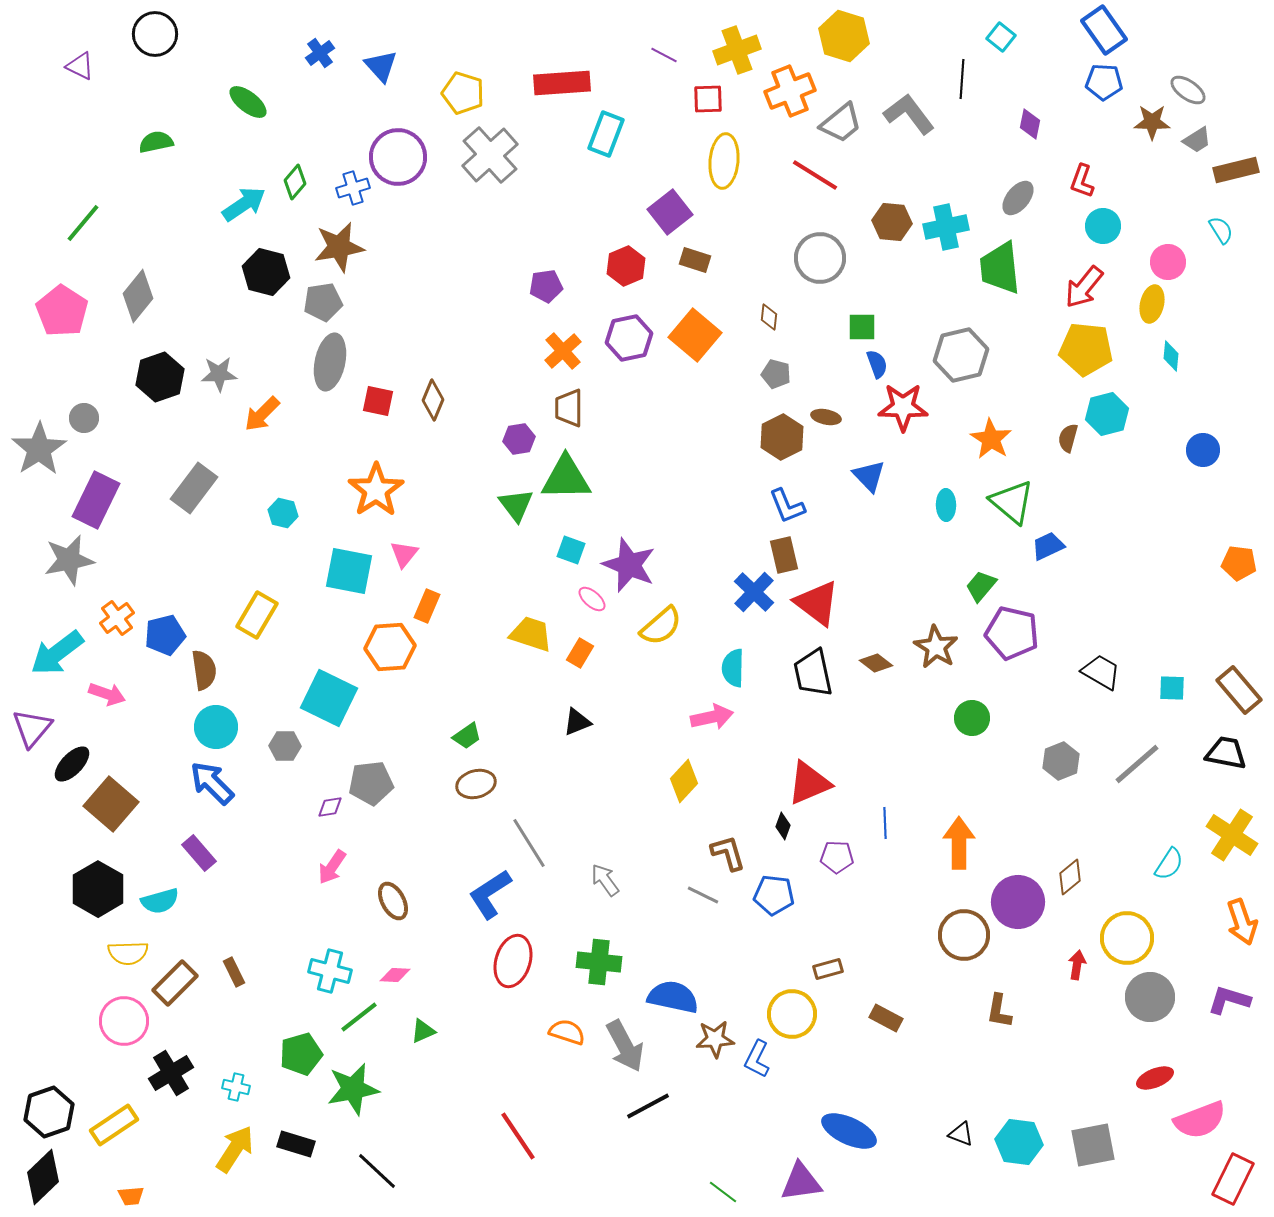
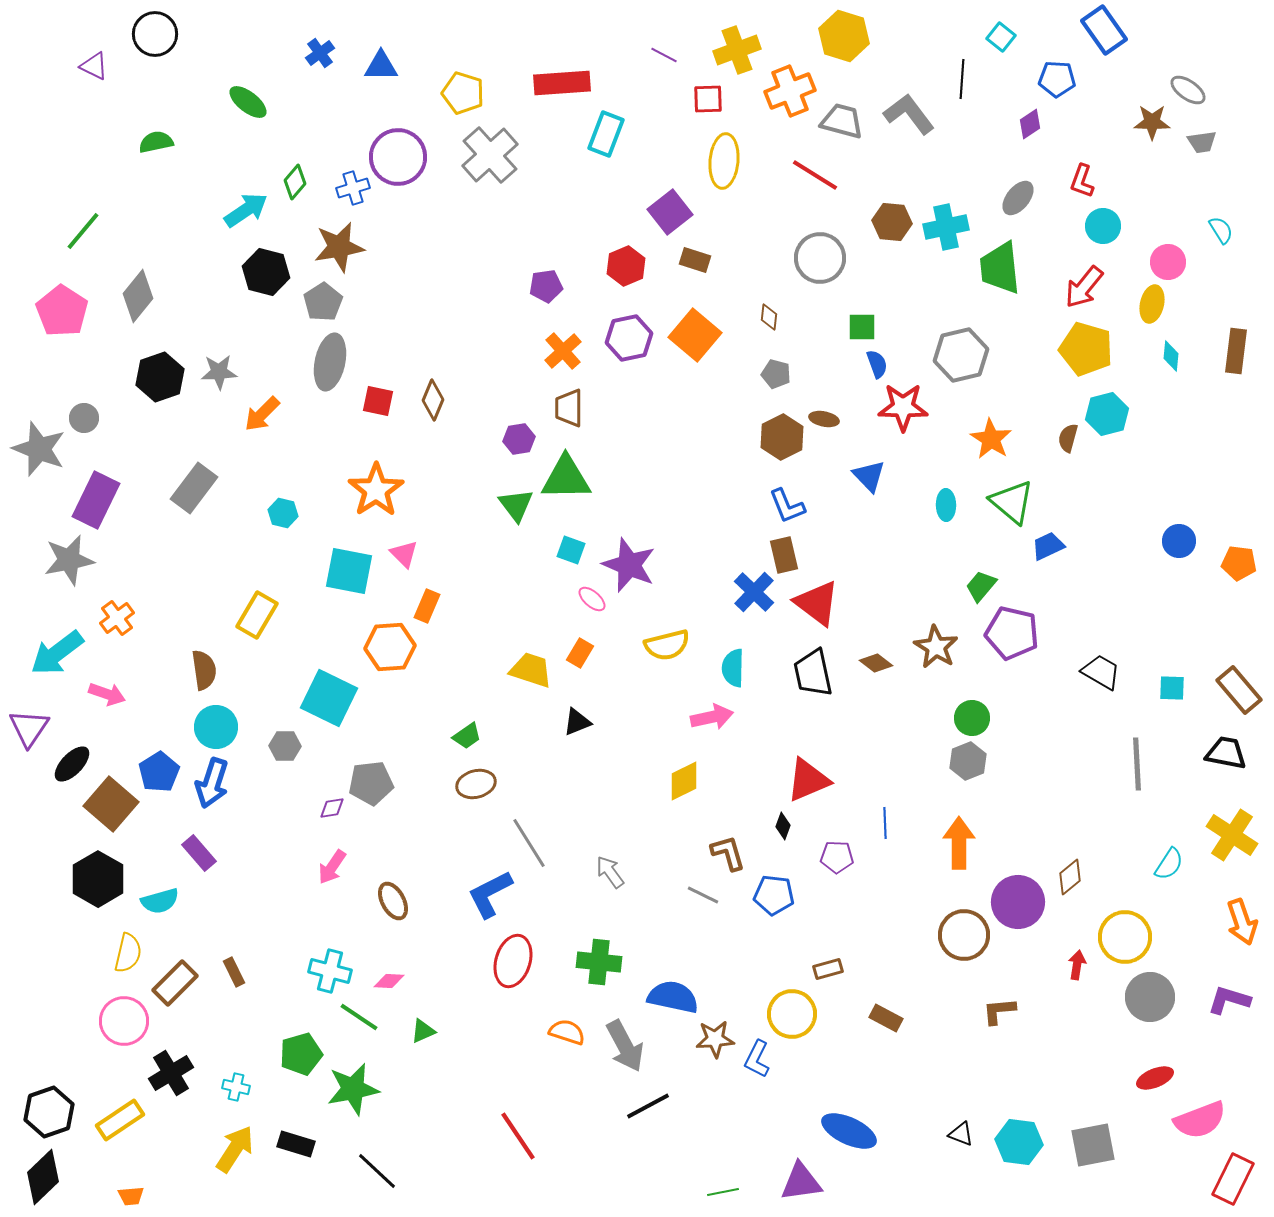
purple triangle at (80, 66): moved 14 px right
blue triangle at (381, 66): rotated 48 degrees counterclockwise
blue pentagon at (1104, 82): moved 47 px left, 3 px up
gray trapezoid at (841, 123): moved 1 px right, 2 px up; rotated 126 degrees counterclockwise
purple diamond at (1030, 124): rotated 44 degrees clockwise
gray trapezoid at (1197, 140): moved 5 px right, 2 px down; rotated 24 degrees clockwise
brown rectangle at (1236, 170): moved 181 px down; rotated 69 degrees counterclockwise
cyan arrow at (244, 204): moved 2 px right, 6 px down
green line at (83, 223): moved 8 px down
gray pentagon at (323, 302): rotated 24 degrees counterclockwise
yellow pentagon at (1086, 349): rotated 10 degrees clockwise
gray star at (219, 374): moved 2 px up
brown ellipse at (826, 417): moved 2 px left, 2 px down
gray star at (39, 449): rotated 18 degrees counterclockwise
blue circle at (1203, 450): moved 24 px left, 91 px down
pink triangle at (404, 554): rotated 24 degrees counterclockwise
yellow semicircle at (661, 626): moved 6 px right, 19 px down; rotated 27 degrees clockwise
yellow trapezoid at (531, 634): moved 36 px down
blue pentagon at (165, 635): moved 6 px left, 137 px down; rotated 18 degrees counterclockwise
purple triangle at (32, 728): moved 3 px left; rotated 6 degrees counterclockwise
gray hexagon at (1061, 761): moved 93 px left
gray line at (1137, 764): rotated 52 degrees counterclockwise
yellow diamond at (684, 781): rotated 21 degrees clockwise
blue arrow at (212, 783): rotated 117 degrees counterclockwise
red triangle at (809, 783): moved 1 px left, 3 px up
purple diamond at (330, 807): moved 2 px right, 1 px down
gray arrow at (605, 880): moved 5 px right, 8 px up
black hexagon at (98, 889): moved 10 px up
blue L-shape at (490, 894): rotated 6 degrees clockwise
yellow circle at (1127, 938): moved 2 px left, 1 px up
yellow semicircle at (128, 953): rotated 75 degrees counterclockwise
pink diamond at (395, 975): moved 6 px left, 6 px down
brown L-shape at (999, 1011): rotated 75 degrees clockwise
green line at (359, 1017): rotated 72 degrees clockwise
yellow rectangle at (114, 1125): moved 6 px right, 5 px up
green line at (723, 1192): rotated 48 degrees counterclockwise
